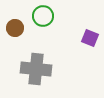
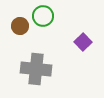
brown circle: moved 5 px right, 2 px up
purple square: moved 7 px left, 4 px down; rotated 24 degrees clockwise
